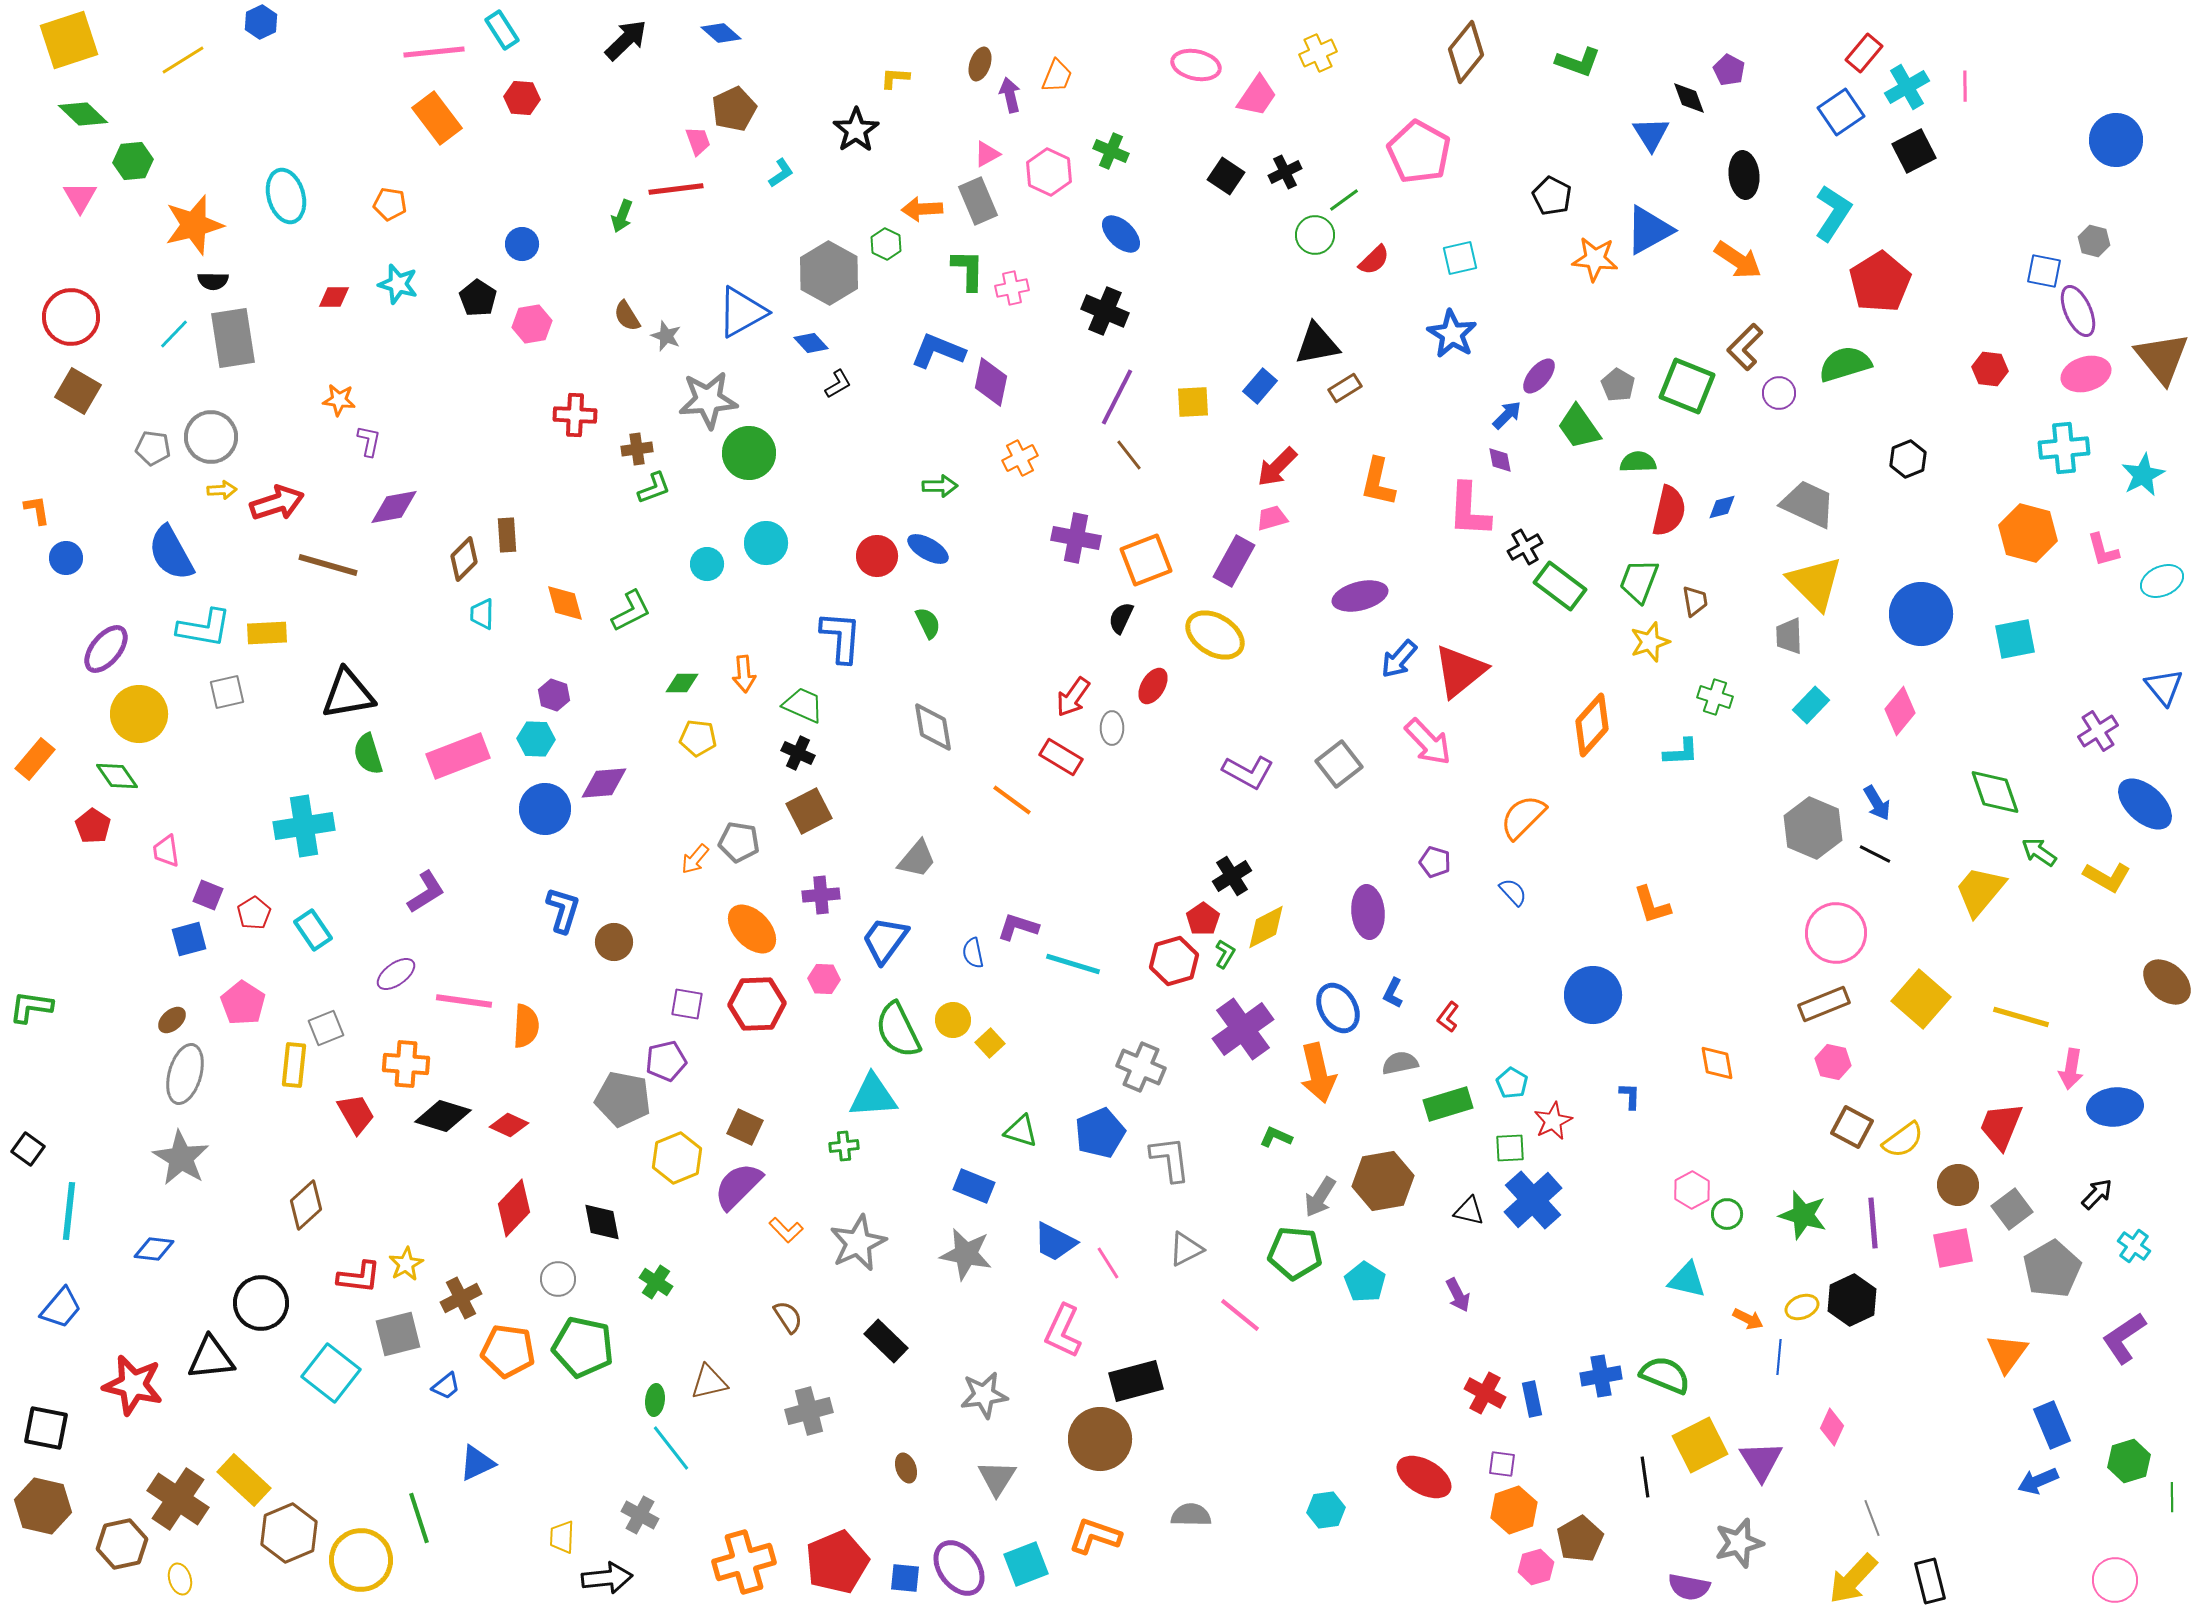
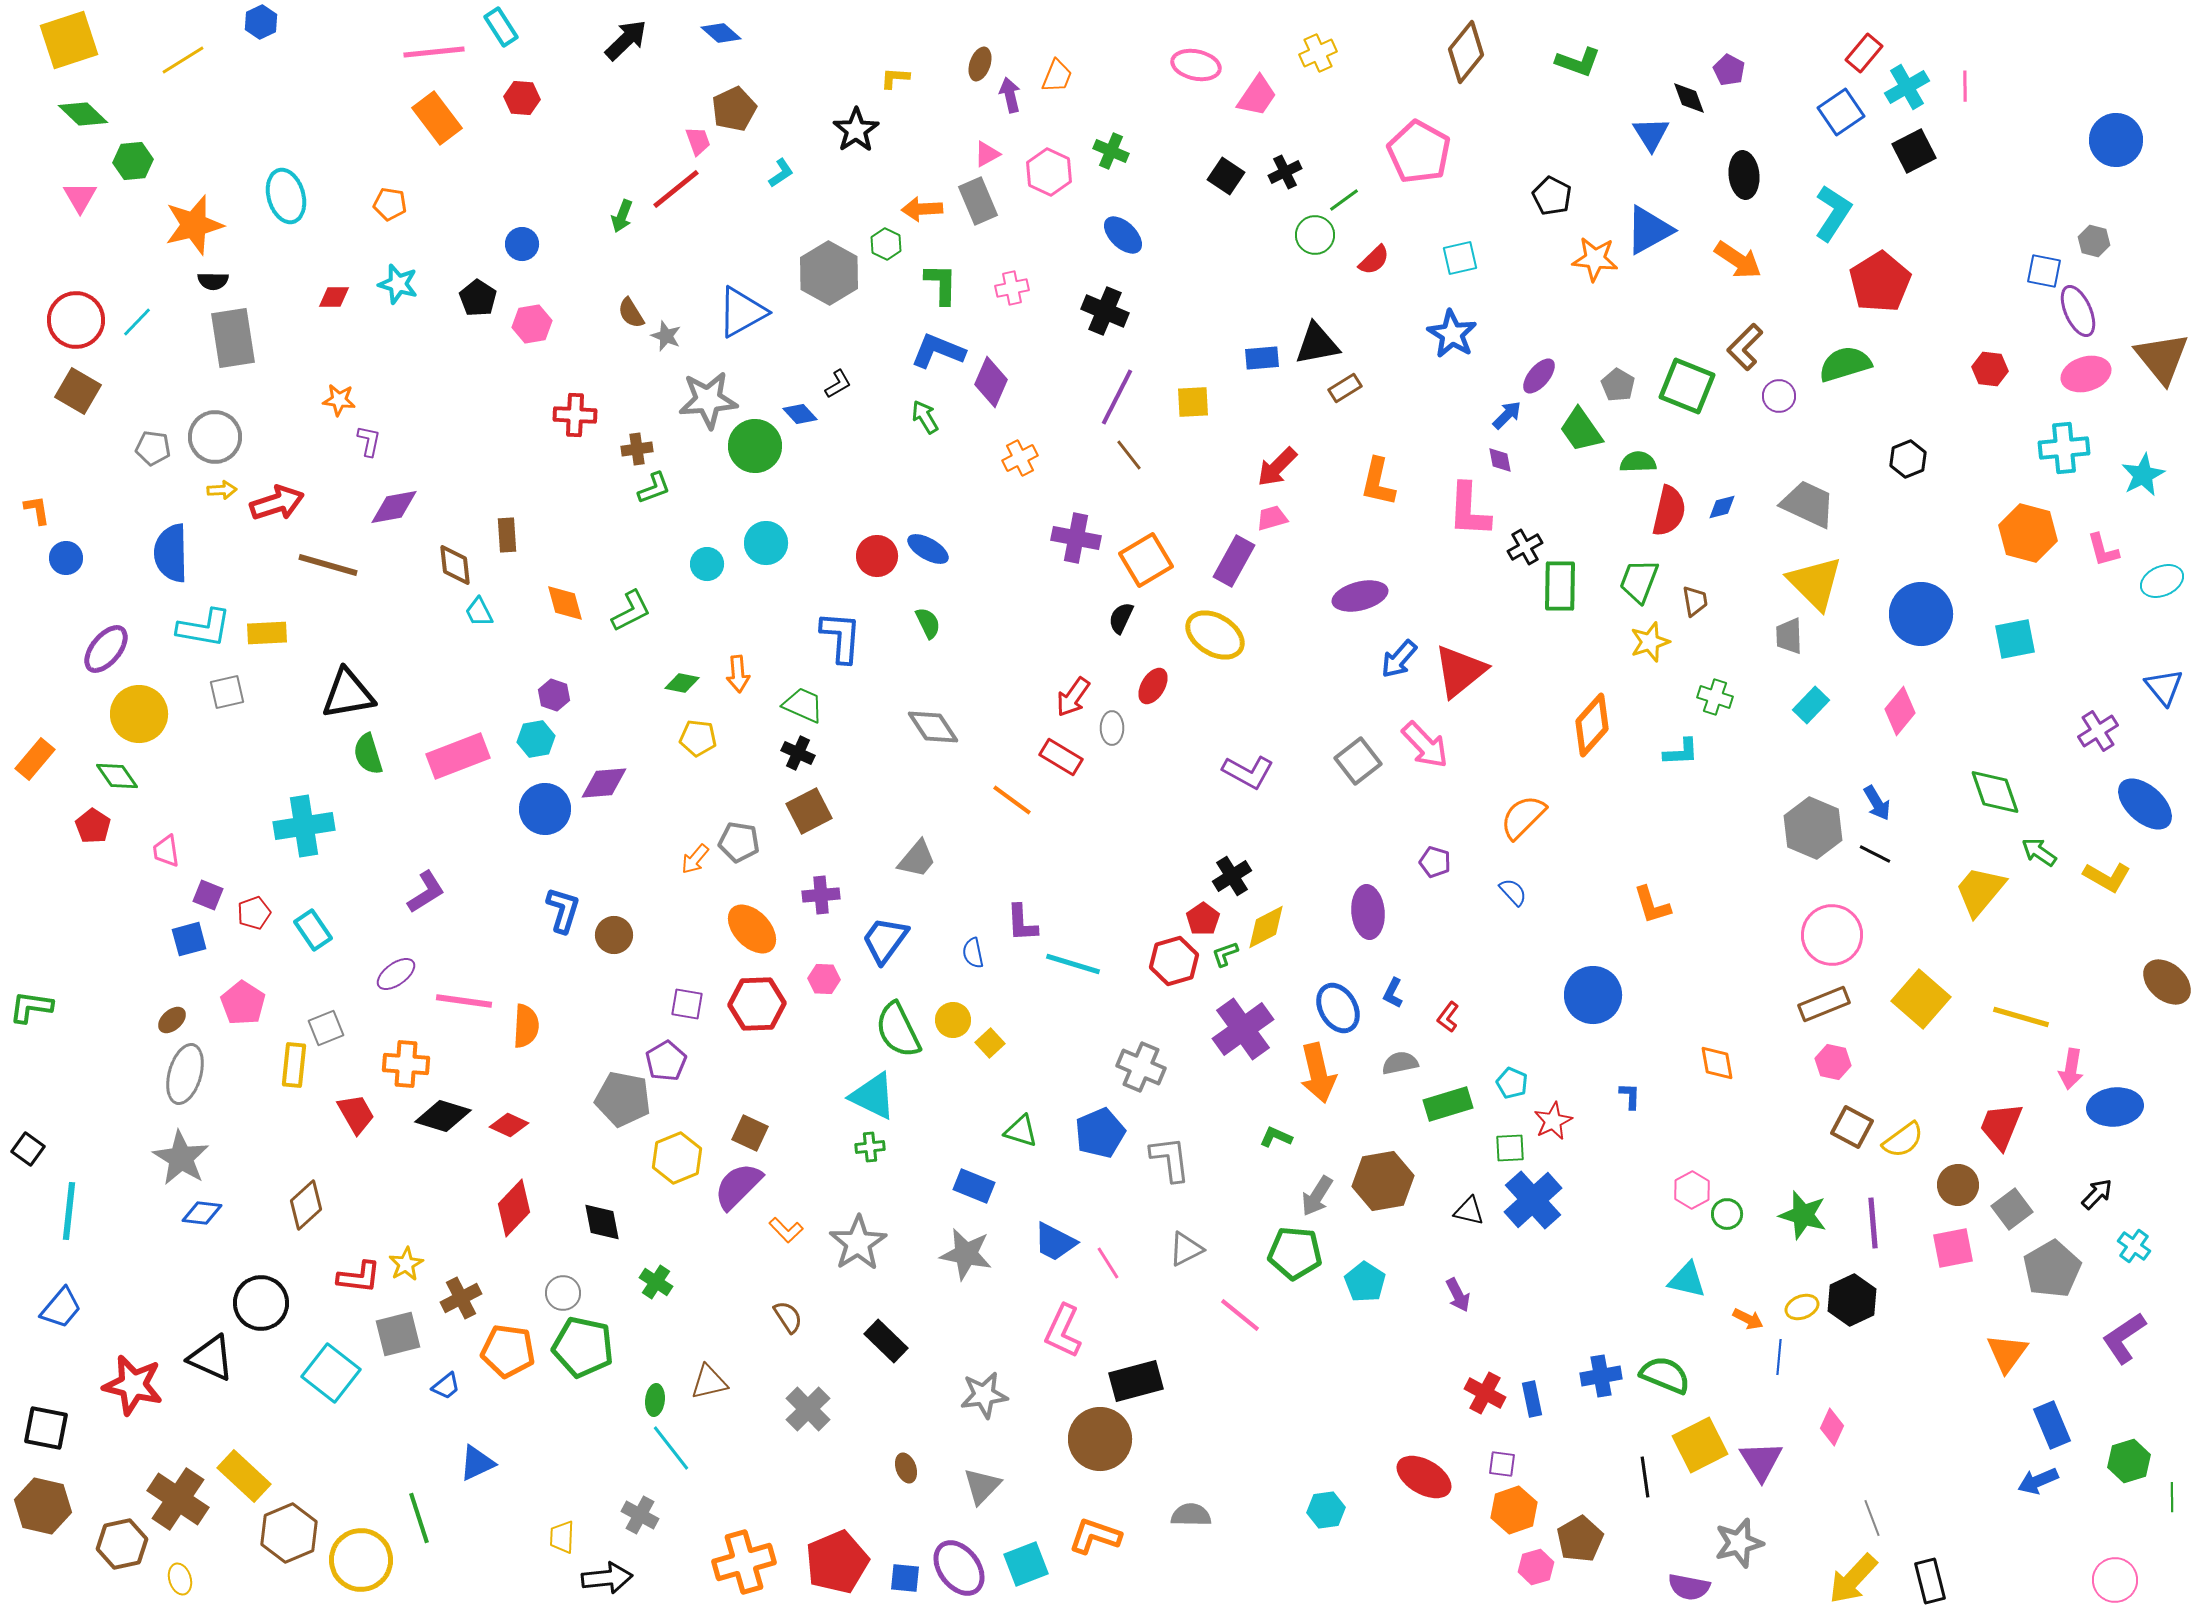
cyan rectangle at (502, 30): moved 1 px left, 3 px up
red line at (676, 189): rotated 32 degrees counterclockwise
blue ellipse at (1121, 234): moved 2 px right, 1 px down
green L-shape at (968, 270): moved 27 px left, 14 px down
brown semicircle at (627, 316): moved 4 px right, 3 px up
red circle at (71, 317): moved 5 px right, 3 px down
cyan line at (174, 334): moved 37 px left, 12 px up
blue diamond at (811, 343): moved 11 px left, 71 px down
purple diamond at (991, 382): rotated 12 degrees clockwise
blue rectangle at (1260, 386): moved 2 px right, 28 px up; rotated 44 degrees clockwise
purple circle at (1779, 393): moved 3 px down
green trapezoid at (1579, 427): moved 2 px right, 3 px down
gray circle at (211, 437): moved 4 px right
green circle at (749, 453): moved 6 px right, 7 px up
green arrow at (940, 486): moved 15 px left, 69 px up; rotated 120 degrees counterclockwise
blue semicircle at (171, 553): rotated 28 degrees clockwise
brown diamond at (464, 559): moved 9 px left, 6 px down; rotated 51 degrees counterclockwise
orange square at (1146, 560): rotated 10 degrees counterclockwise
green rectangle at (1560, 586): rotated 54 degrees clockwise
cyan trapezoid at (482, 614): moved 3 px left, 2 px up; rotated 28 degrees counterclockwise
orange arrow at (744, 674): moved 6 px left
green diamond at (682, 683): rotated 12 degrees clockwise
gray diamond at (933, 727): rotated 24 degrees counterclockwise
cyan hexagon at (536, 739): rotated 12 degrees counterclockwise
pink arrow at (1428, 742): moved 3 px left, 3 px down
gray square at (1339, 764): moved 19 px right, 3 px up
red pentagon at (254, 913): rotated 12 degrees clockwise
purple L-shape at (1018, 927): moved 4 px right, 4 px up; rotated 111 degrees counterclockwise
pink circle at (1836, 933): moved 4 px left, 2 px down
brown circle at (614, 942): moved 7 px up
green L-shape at (1225, 954): rotated 140 degrees counterclockwise
purple pentagon at (666, 1061): rotated 18 degrees counterclockwise
cyan pentagon at (1512, 1083): rotated 8 degrees counterclockwise
cyan triangle at (873, 1096): rotated 30 degrees clockwise
brown square at (745, 1127): moved 5 px right, 6 px down
green cross at (844, 1146): moved 26 px right, 1 px down
gray arrow at (1320, 1197): moved 3 px left, 1 px up
gray star at (858, 1243): rotated 8 degrees counterclockwise
blue diamond at (154, 1249): moved 48 px right, 36 px up
gray circle at (558, 1279): moved 5 px right, 14 px down
black triangle at (211, 1358): rotated 30 degrees clockwise
gray cross at (809, 1411): moved 1 px left, 2 px up; rotated 30 degrees counterclockwise
gray triangle at (997, 1478): moved 15 px left, 8 px down; rotated 12 degrees clockwise
yellow rectangle at (244, 1480): moved 4 px up
